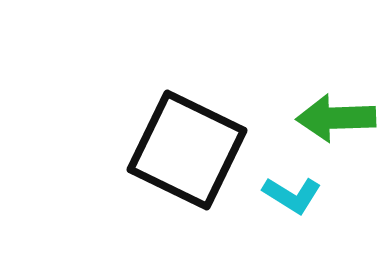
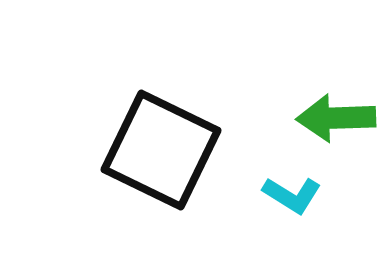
black square: moved 26 px left
